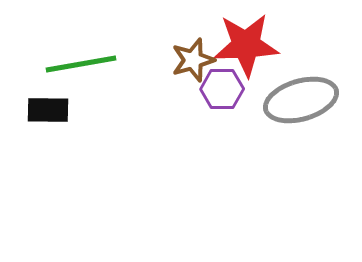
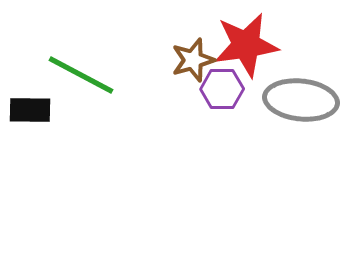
red star: rotated 6 degrees counterclockwise
green line: moved 11 px down; rotated 38 degrees clockwise
gray ellipse: rotated 22 degrees clockwise
black rectangle: moved 18 px left
